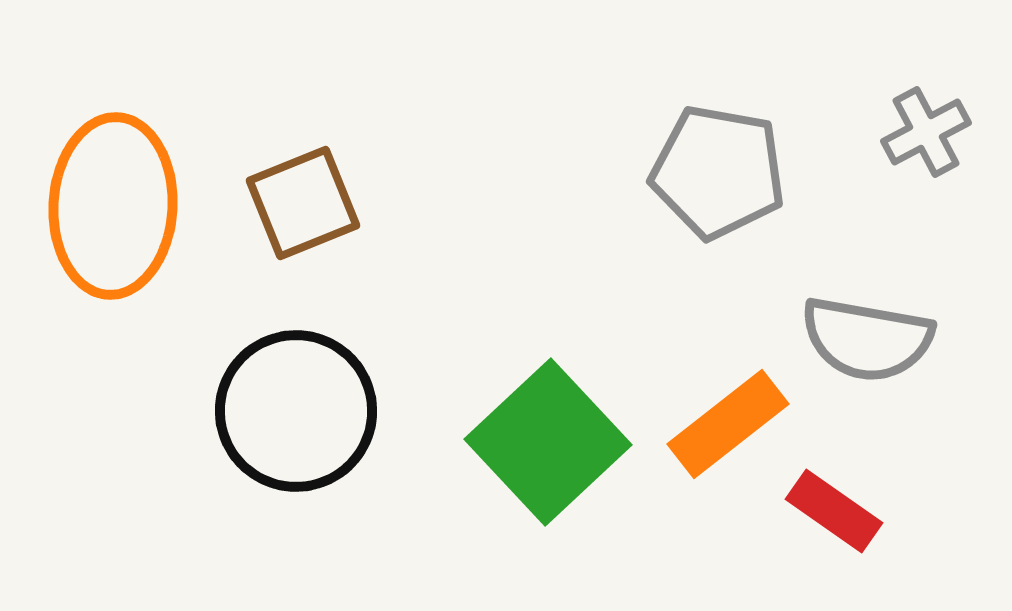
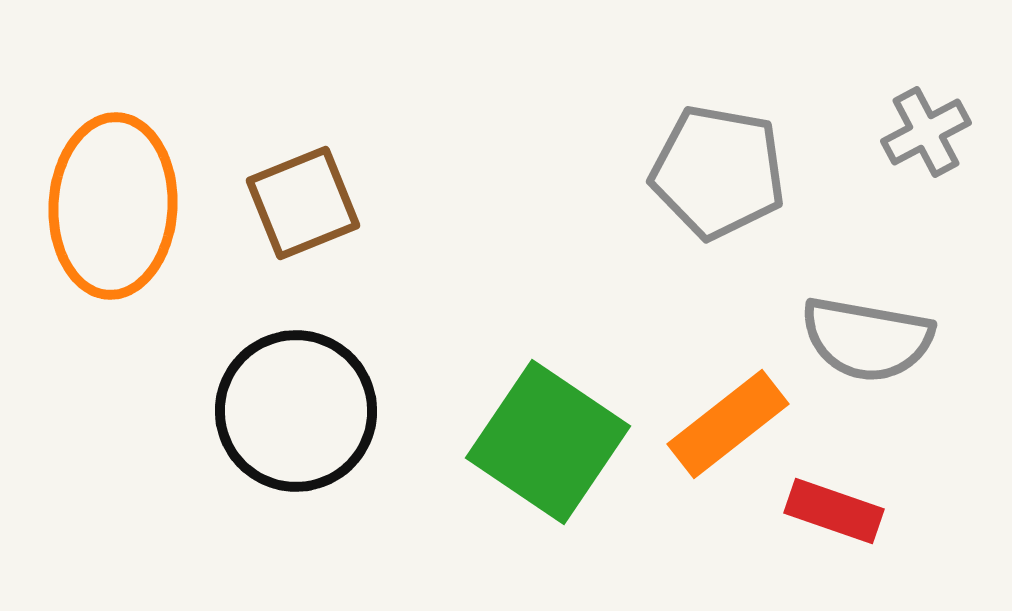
green square: rotated 13 degrees counterclockwise
red rectangle: rotated 16 degrees counterclockwise
